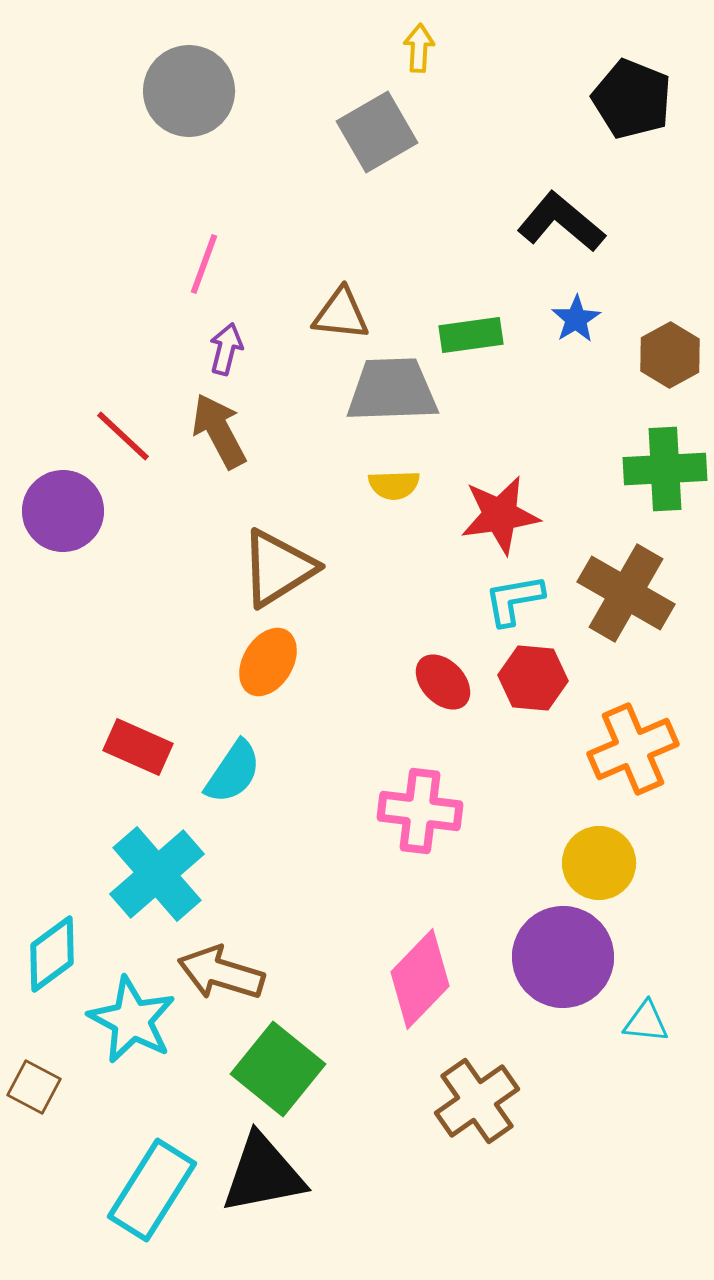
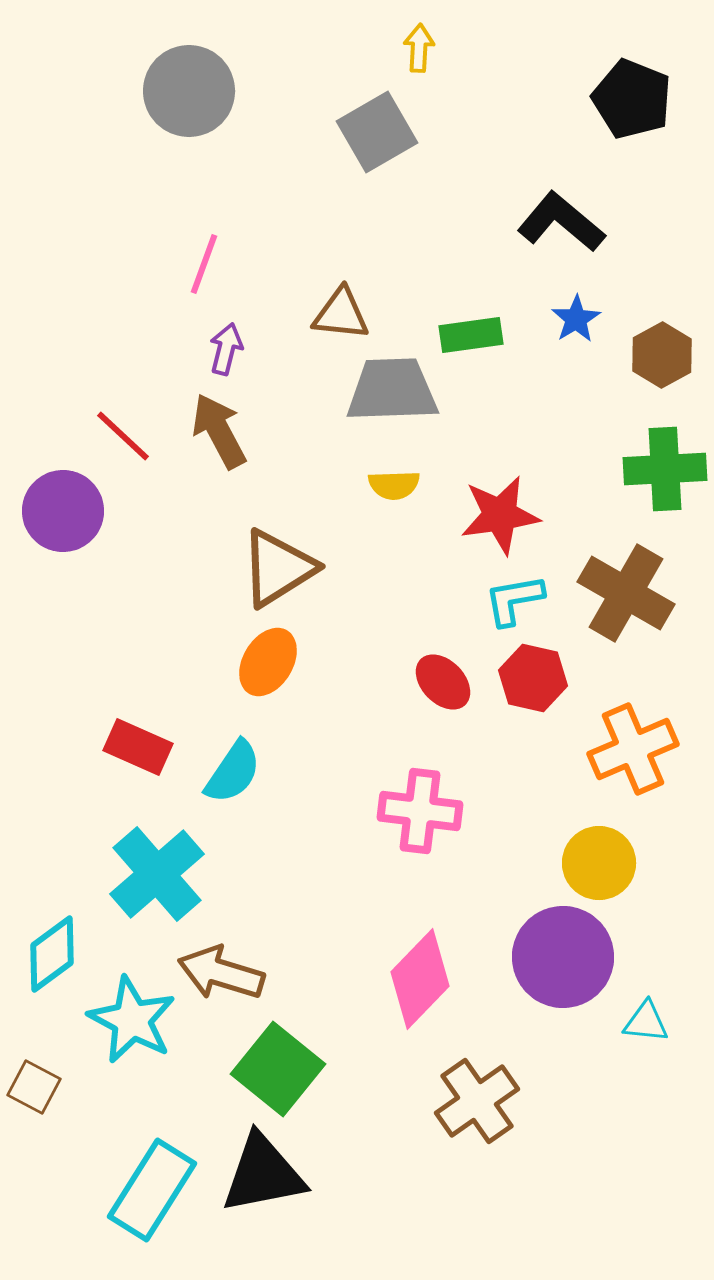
brown hexagon at (670, 355): moved 8 px left
red hexagon at (533, 678): rotated 8 degrees clockwise
